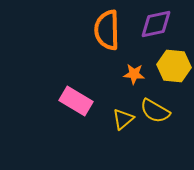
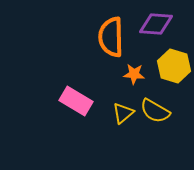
purple diamond: rotated 16 degrees clockwise
orange semicircle: moved 4 px right, 7 px down
yellow hexagon: rotated 12 degrees clockwise
yellow triangle: moved 6 px up
